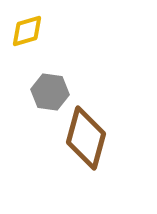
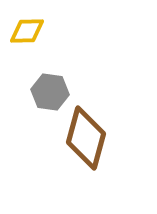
yellow diamond: rotated 15 degrees clockwise
